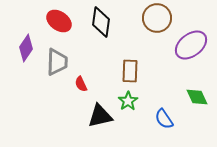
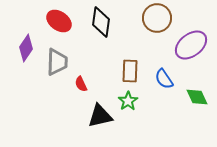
blue semicircle: moved 40 px up
